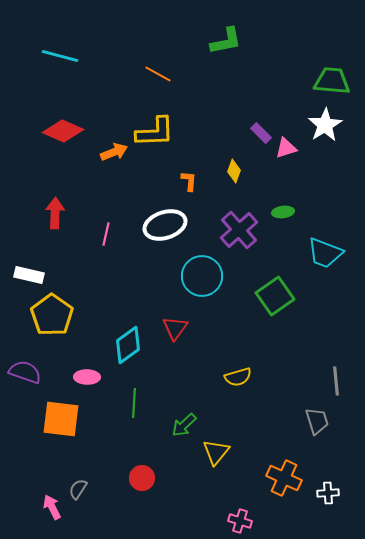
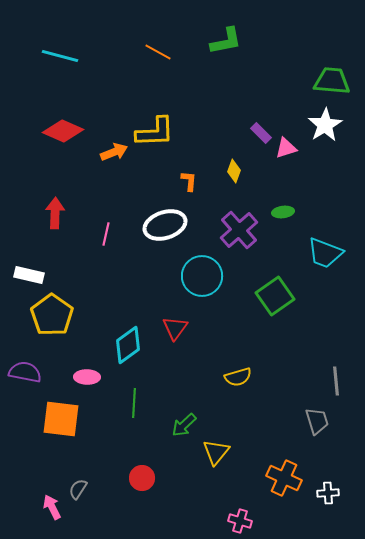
orange line: moved 22 px up
purple semicircle: rotated 8 degrees counterclockwise
